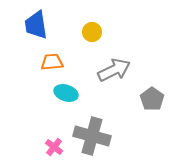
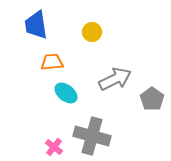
gray arrow: moved 1 px right, 9 px down
cyan ellipse: rotated 20 degrees clockwise
